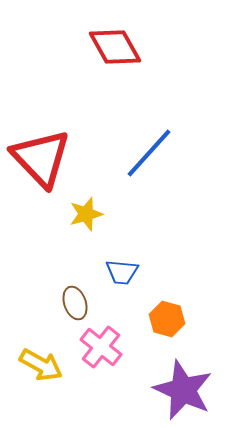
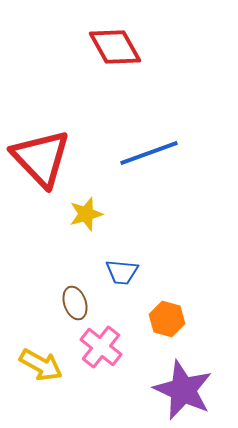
blue line: rotated 28 degrees clockwise
